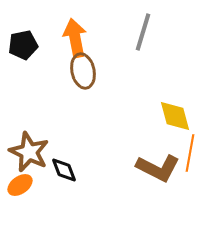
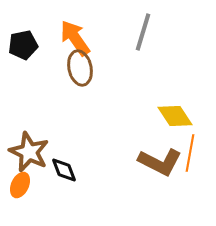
orange arrow: rotated 24 degrees counterclockwise
brown ellipse: moved 3 px left, 3 px up
yellow diamond: rotated 18 degrees counterclockwise
brown L-shape: moved 2 px right, 6 px up
orange ellipse: rotated 30 degrees counterclockwise
